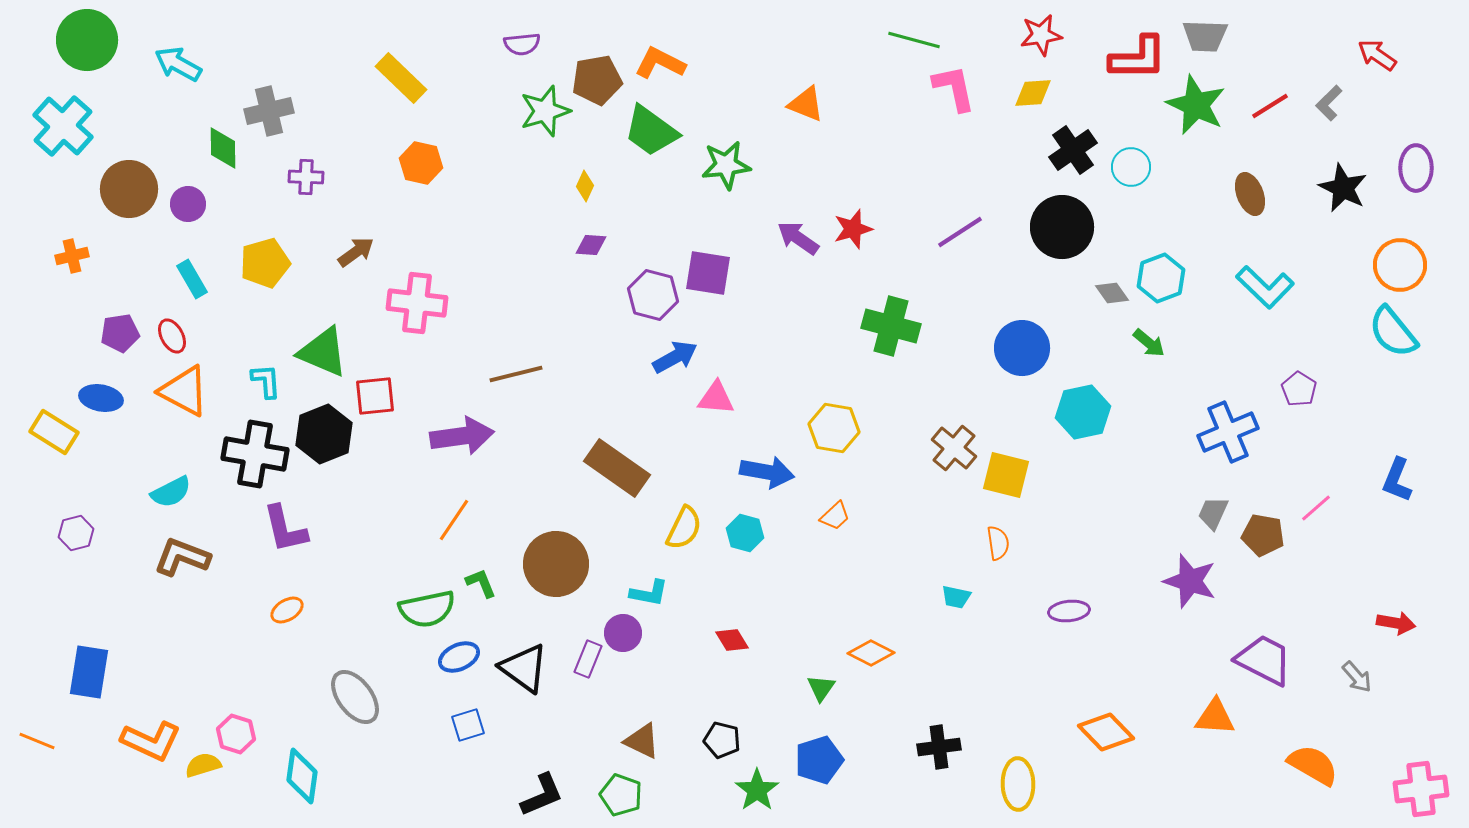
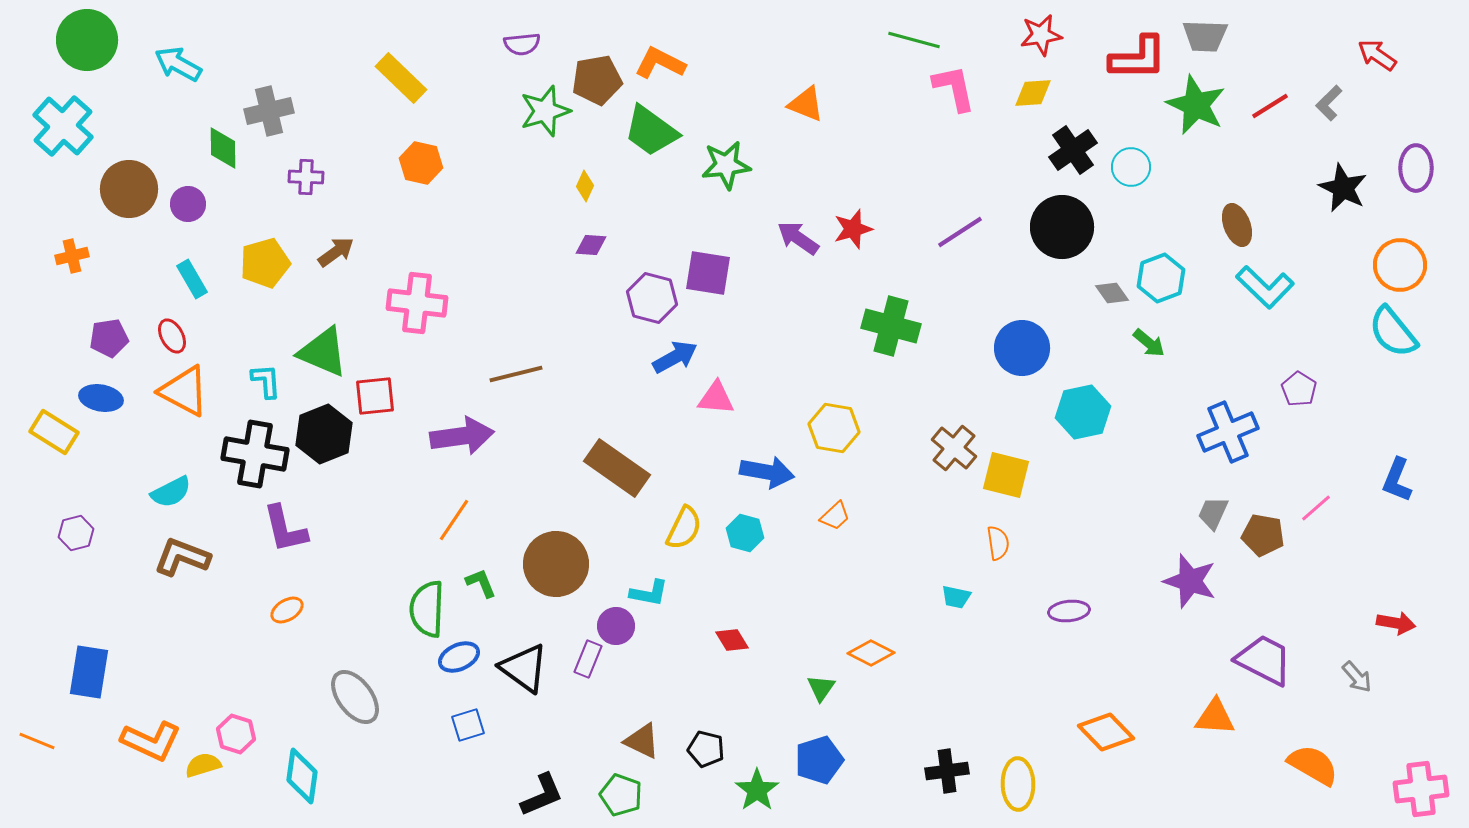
brown ellipse at (1250, 194): moved 13 px left, 31 px down
brown arrow at (356, 252): moved 20 px left
purple hexagon at (653, 295): moved 1 px left, 3 px down
purple pentagon at (120, 333): moved 11 px left, 5 px down
green semicircle at (427, 609): rotated 104 degrees clockwise
purple circle at (623, 633): moved 7 px left, 7 px up
black pentagon at (722, 740): moved 16 px left, 9 px down
black cross at (939, 747): moved 8 px right, 24 px down
